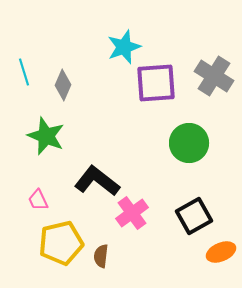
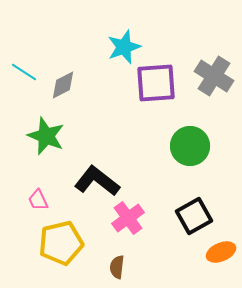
cyan line: rotated 40 degrees counterclockwise
gray diamond: rotated 40 degrees clockwise
green circle: moved 1 px right, 3 px down
pink cross: moved 4 px left, 5 px down
brown semicircle: moved 16 px right, 11 px down
